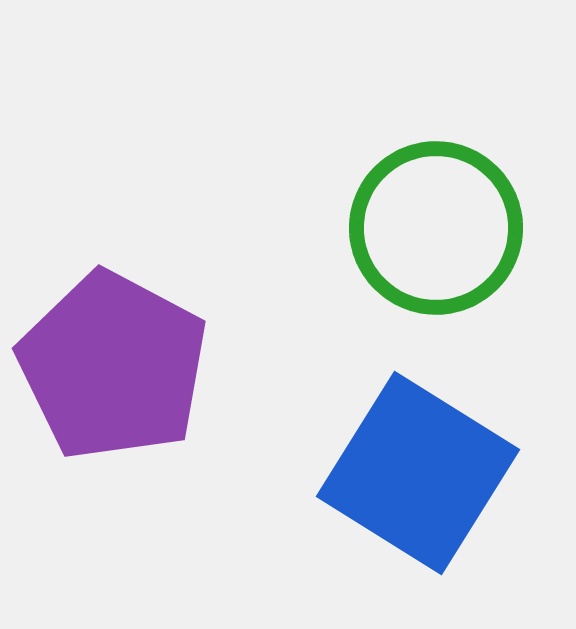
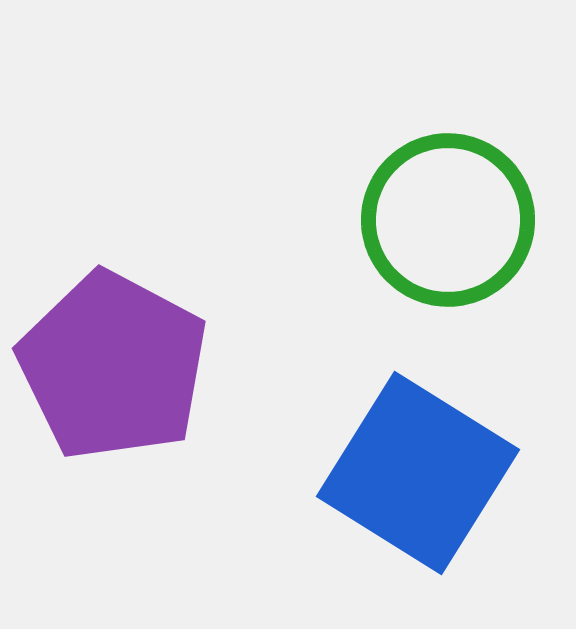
green circle: moved 12 px right, 8 px up
